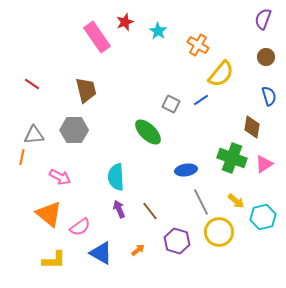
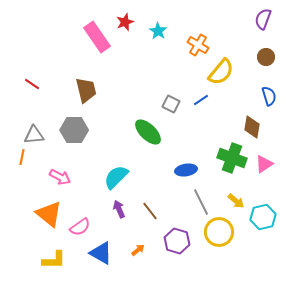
yellow semicircle: moved 2 px up
cyan semicircle: rotated 48 degrees clockwise
